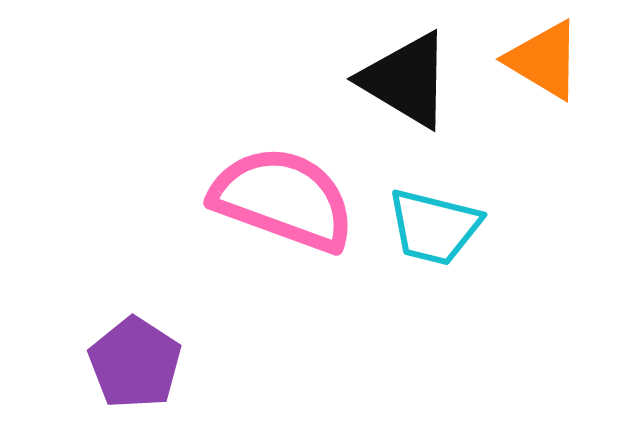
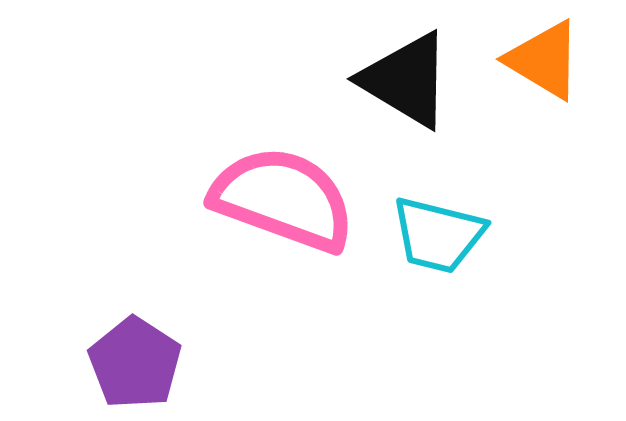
cyan trapezoid: moved 4 px right, 8 px down
